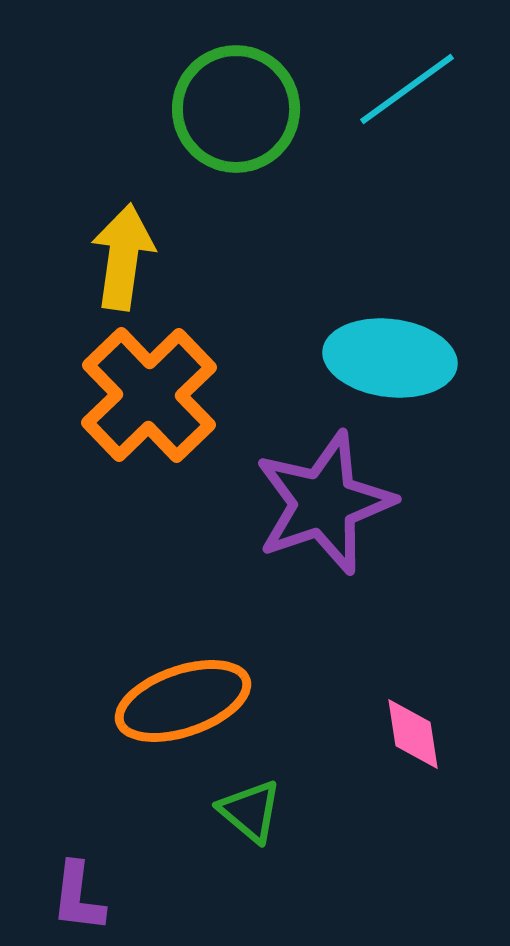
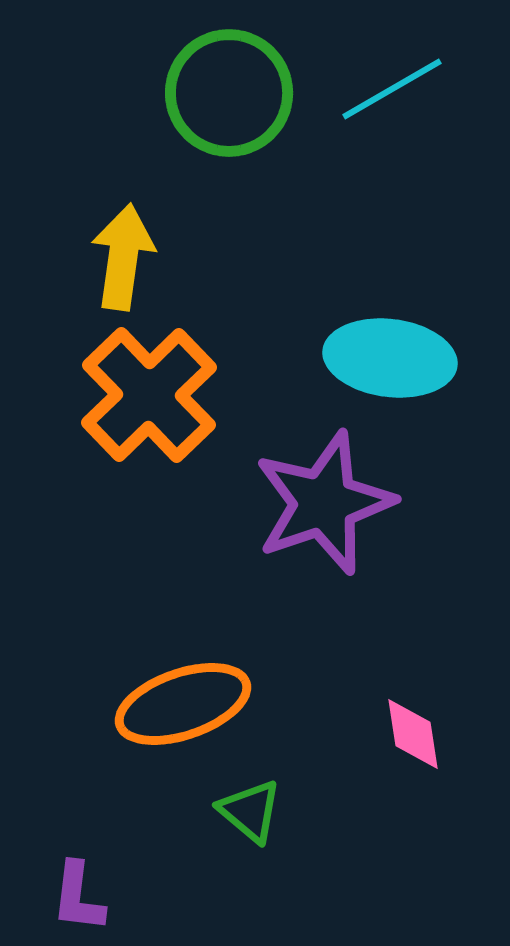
cyan line: moved 15 px left; rotated 6 degrees clockwise
green circle: moved 7 px left, 16 px up
orange ellipse: moved 3 px down
